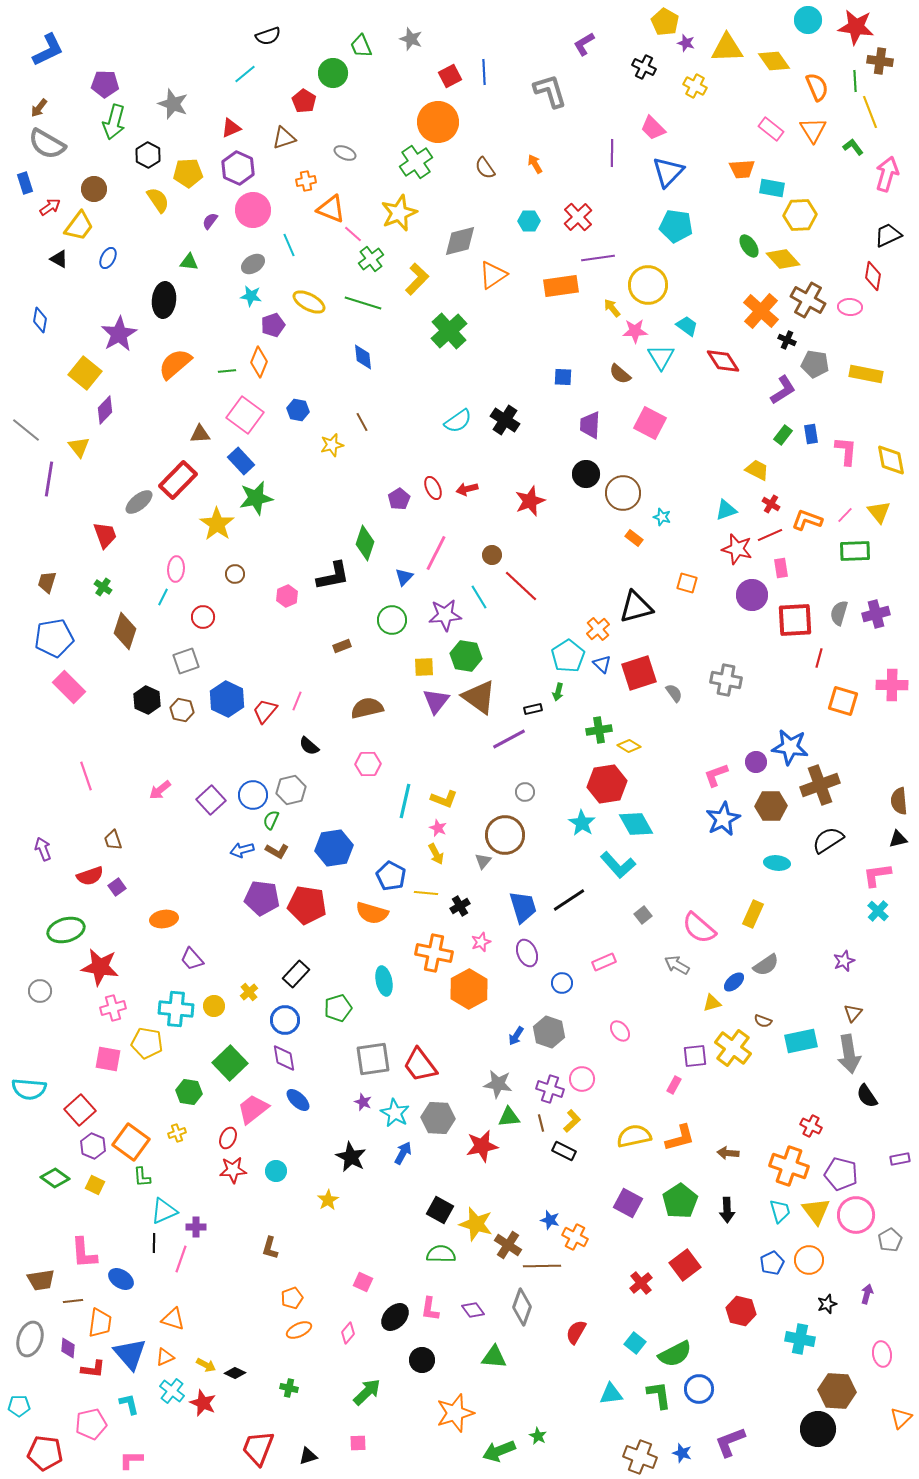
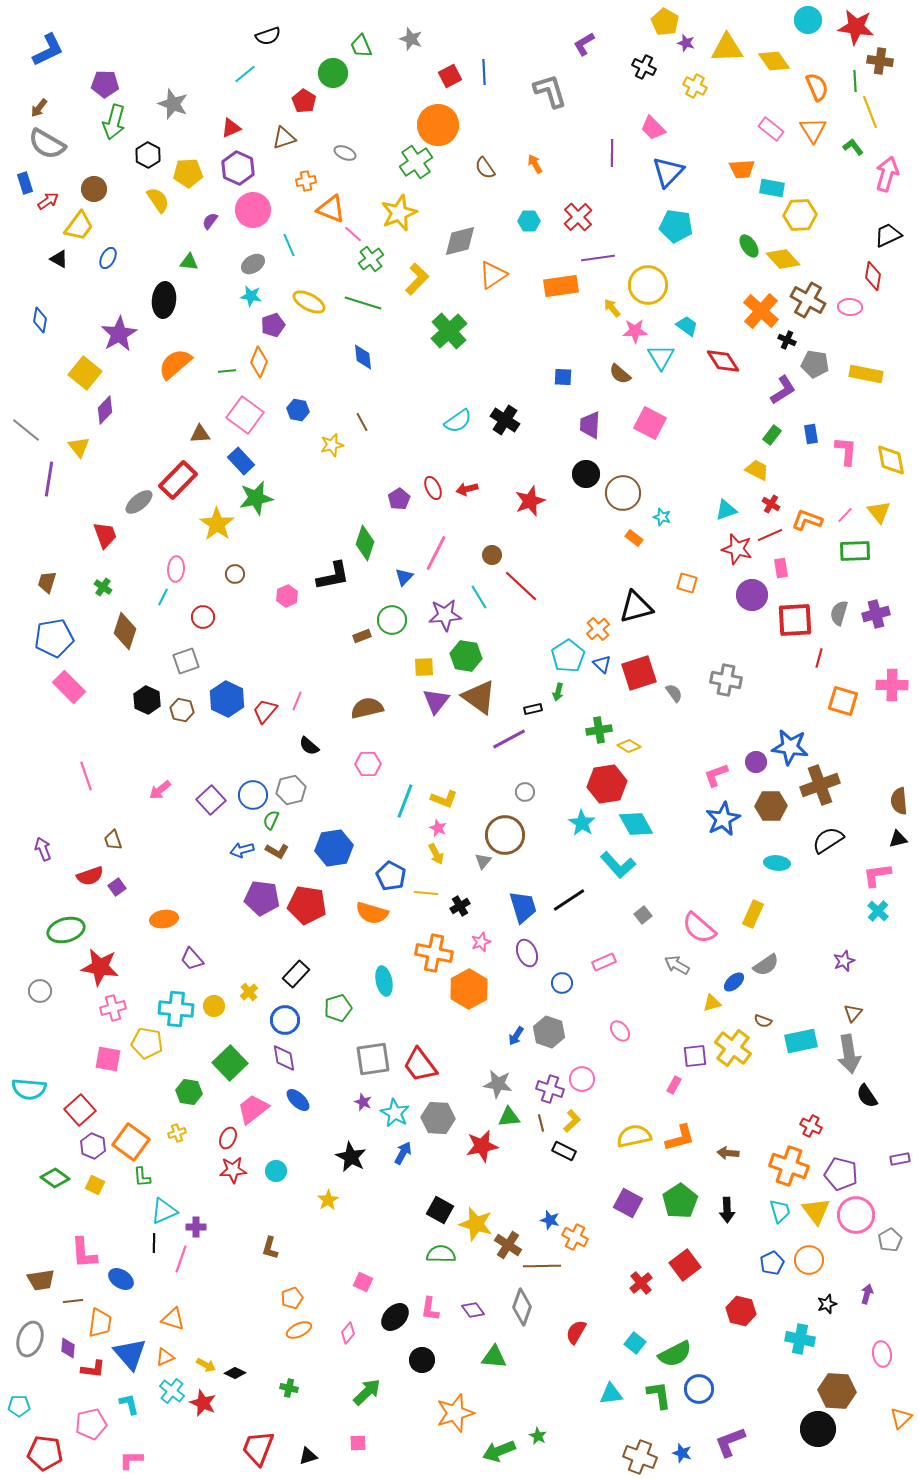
orange circle at (438, 122): moved 3 px down
red arrow at (50, 207): moved 2 px left, 6 px up
green rectangle at (783, 435): moved 11 px left
brown rectangle at (342, 646): moved 20 px right, 10 px up
cyan line at (405, 801): rotated 8 degrees clockwise
